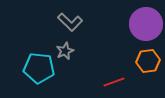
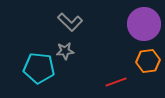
purple circle: moved 2 px left
gray star: rotated 18 degrees clockwise
red line: moved 2 px right
